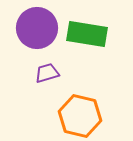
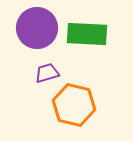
green rectangle: rotated 6 degrees counterclockwise
orange hexagon: moved 6 px left, 11 px up
